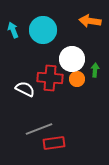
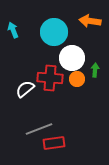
cyan circle: moved 11 px right, 2 px down
white circle: moved 1 px up
white semicircle: rotated 66 degrees counterclockwise
